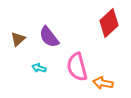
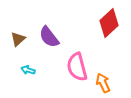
cyan arrow: moved 11 px left, 2 px down
orange arrow: rotated 54 degrees clockwise
